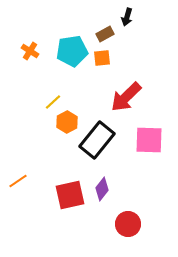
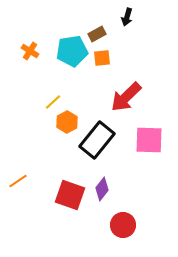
brown rectangle: moved 8 px left
red square: rotated 32 degrees clockwise
red circle: moved 5 px left, 1 px down
